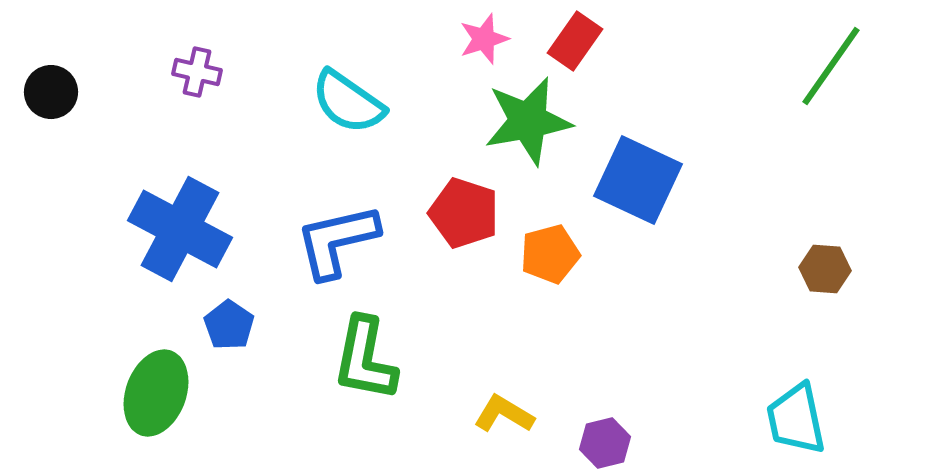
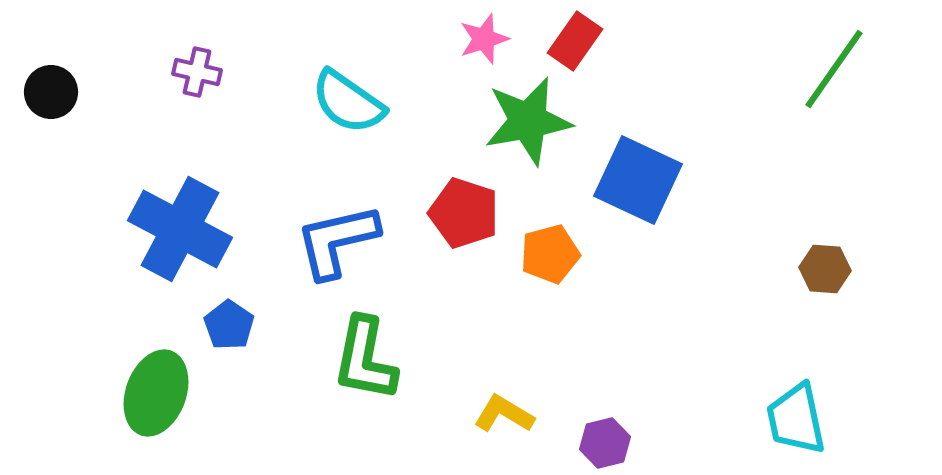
green line: moved 3 px right, 3 px down
